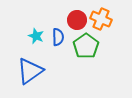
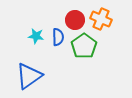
red circle: moved 2 px left
cyan star: rotated 14 degrees counterclockwise
green pentagon: moved 2 px left
blue triangle: moved 1 px left, 5 px down
